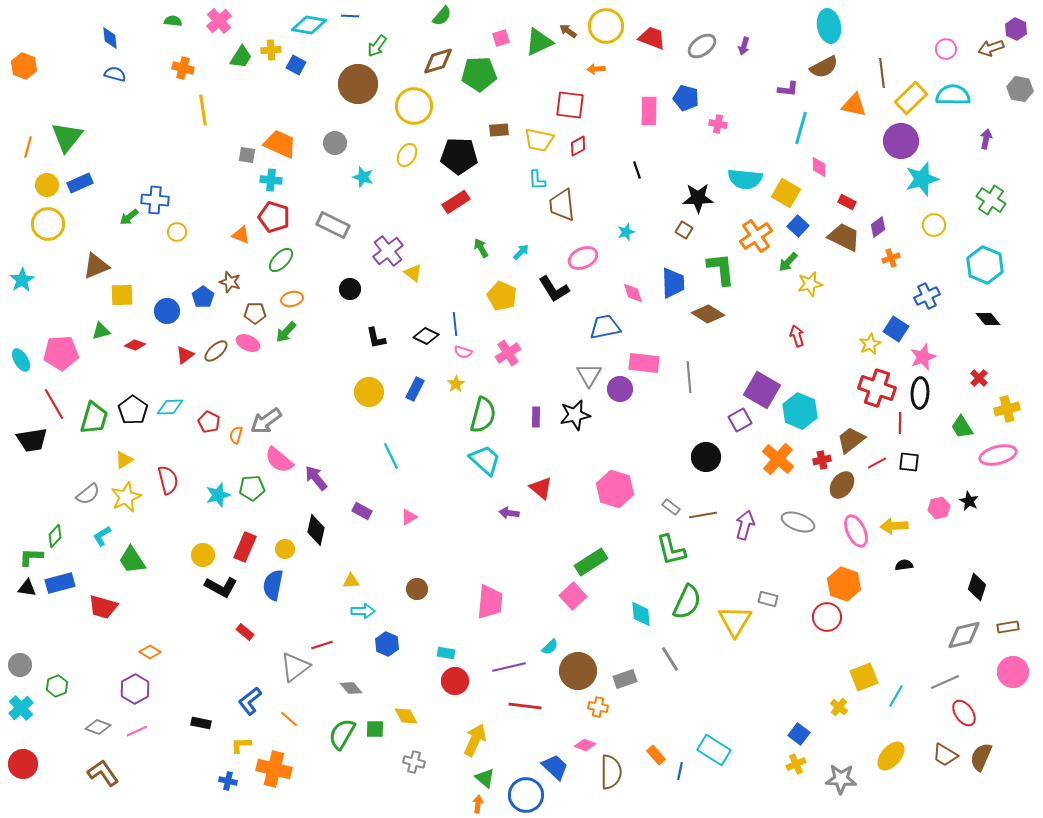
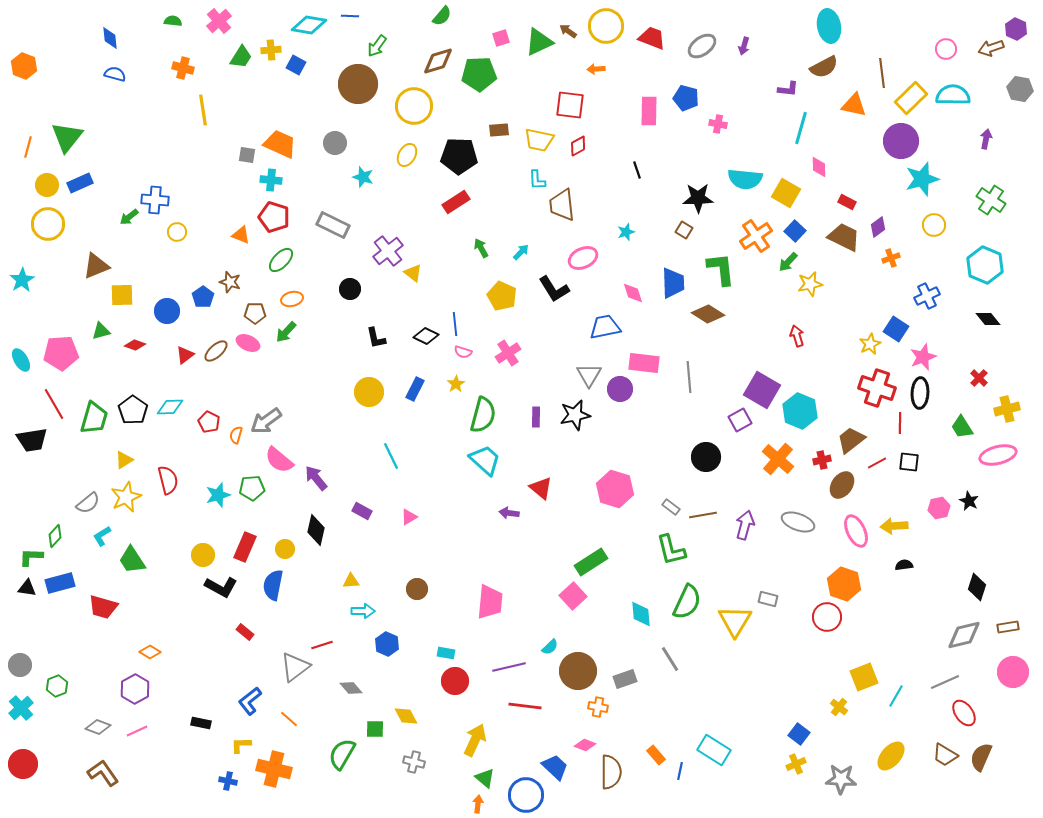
blue square at (798, 226): moved 3 px left, 5 px down
gray semicircle at (88, 494): moved 9 px down
green semicircle at (342, 734): moved 20 px down
